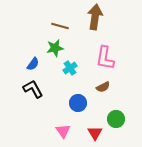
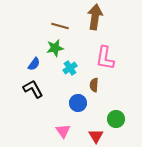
blue semicircle: moved 1 px right
brown semicircle: moved 9 px left, 2 px up; rotated 120 degrees clockwise
red triangle: moved 1 px right, 3 px down
